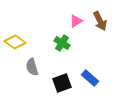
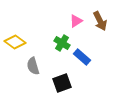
gray semicircle: moved 1 px right, 1 px up
blue rectangle: moved 8 px left, 21 px up
